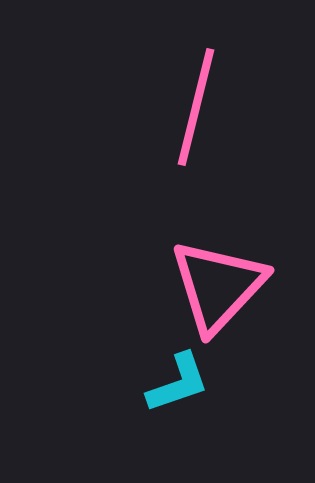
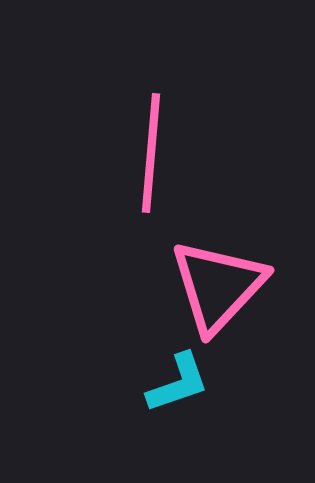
pink line: moved 45 px left, 46 px down; rotated 9 degrees counterclockwise
